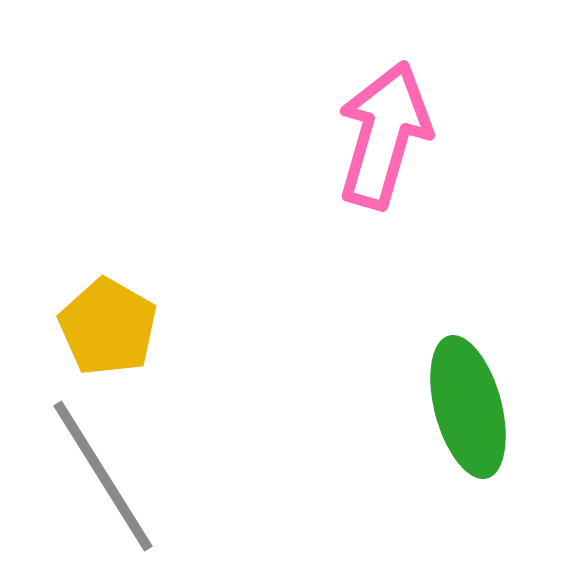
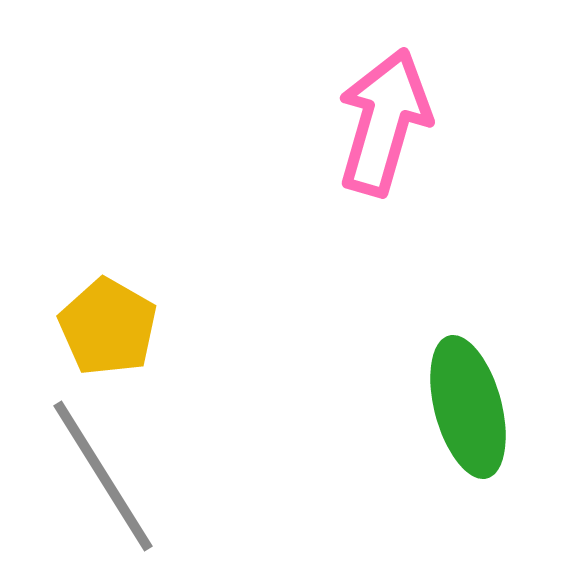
pink arrow: moved 13 px up
